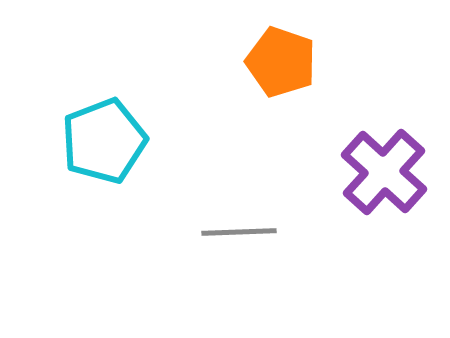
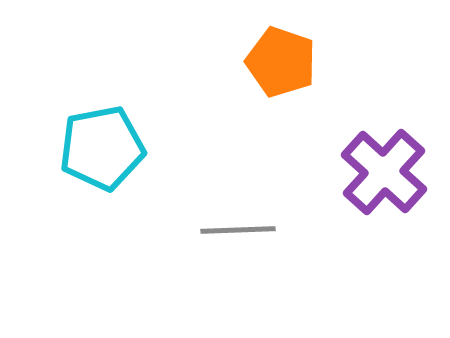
cyan pentagon: moved 2 px left, 7 px down; rotated 10 degrees clockwise
gray line: moved 1 px left, 2 px up
